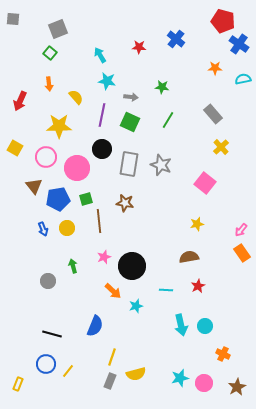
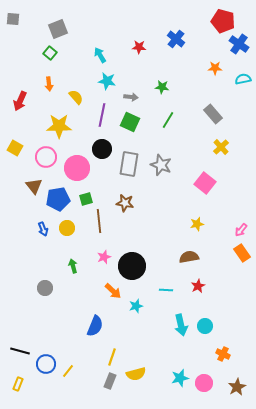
gray circle at (48, 281): moved 3 px left, 7 px down
black line at (52, 334): moved 32 px left, 17 px down
